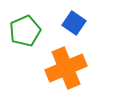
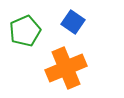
blue square: moved 1 px left, 1 px up
